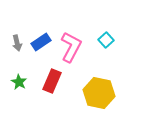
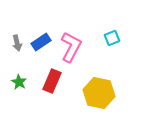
cyan square: moved 6 px right, 2 px up; rotated 21 degrees clockwise
